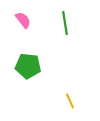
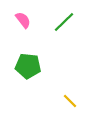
green line: moved 1 px left, 1 px up; rotated 55 degrees clockwise
yellow line: rotated 21 degrees counterclockwise
